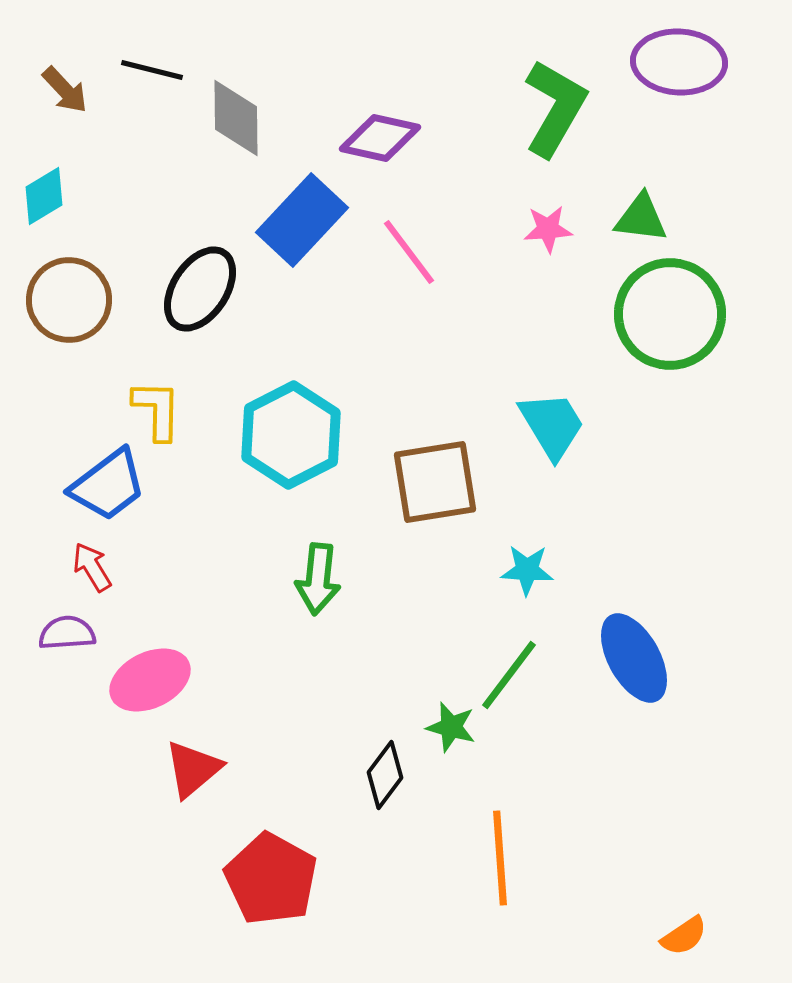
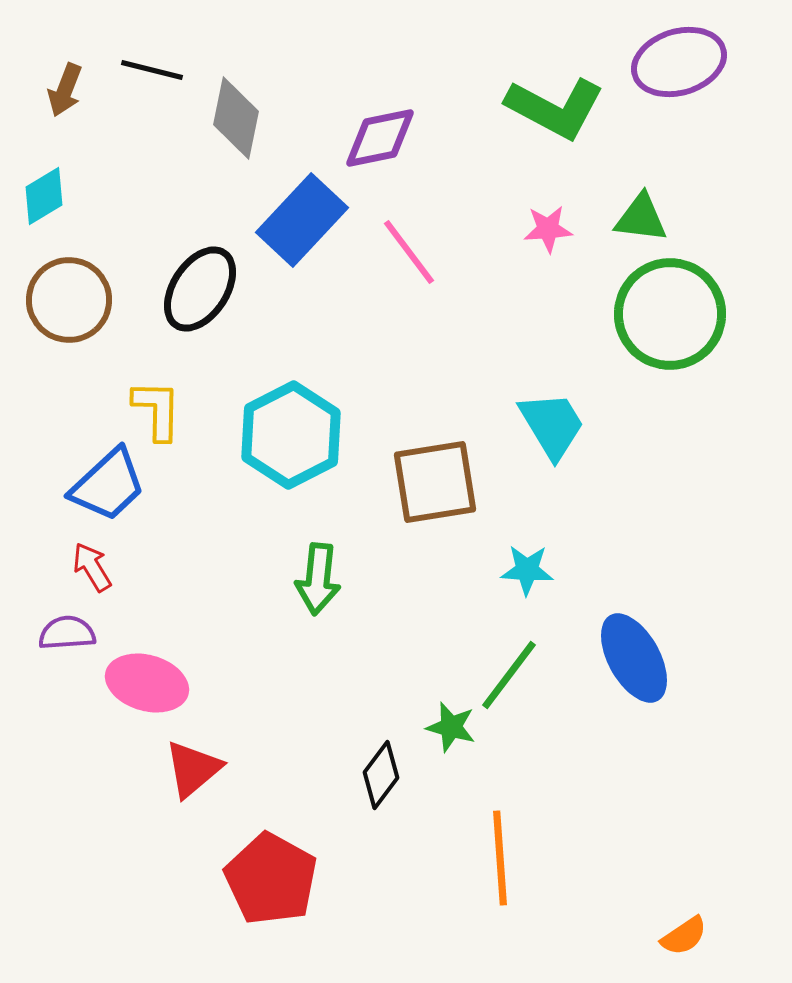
purple ellipse: rotated 20 degrees counterclockwise
brown arrow: rotated 64 degrees clockwise
green L-shape: rotated 88 degrees clockwise
gray diamond: rotated 12 degrees clockwise
purple diamond: rotated 24 degrees counterclockwise
blue trapezoid: rotated 6 degrees counterclockwise
pink ellipse: moved 3 px left, 3 px down; rotated 42 degrees clockwise
black diamond: moved 4 px left
